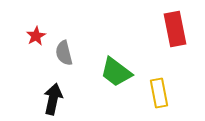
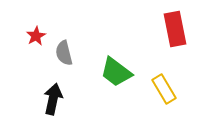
yellow rectangle: moved 5 px right, 4 px up; rotated 20 degrees counterclockwise
